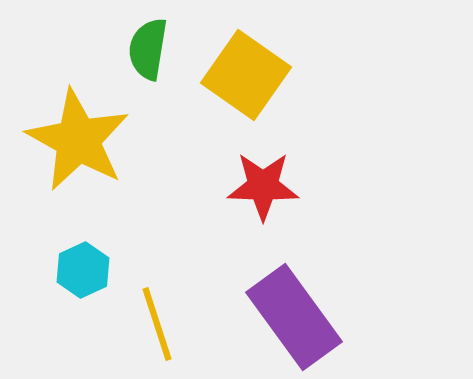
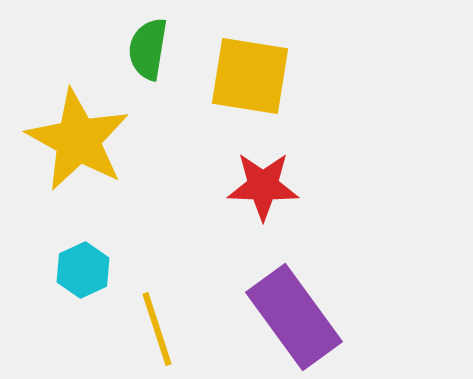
yellow square: moved 4 px right, 1 px down; rotated 26 degrees counterclockwise
yellow line: moved 5 px down
